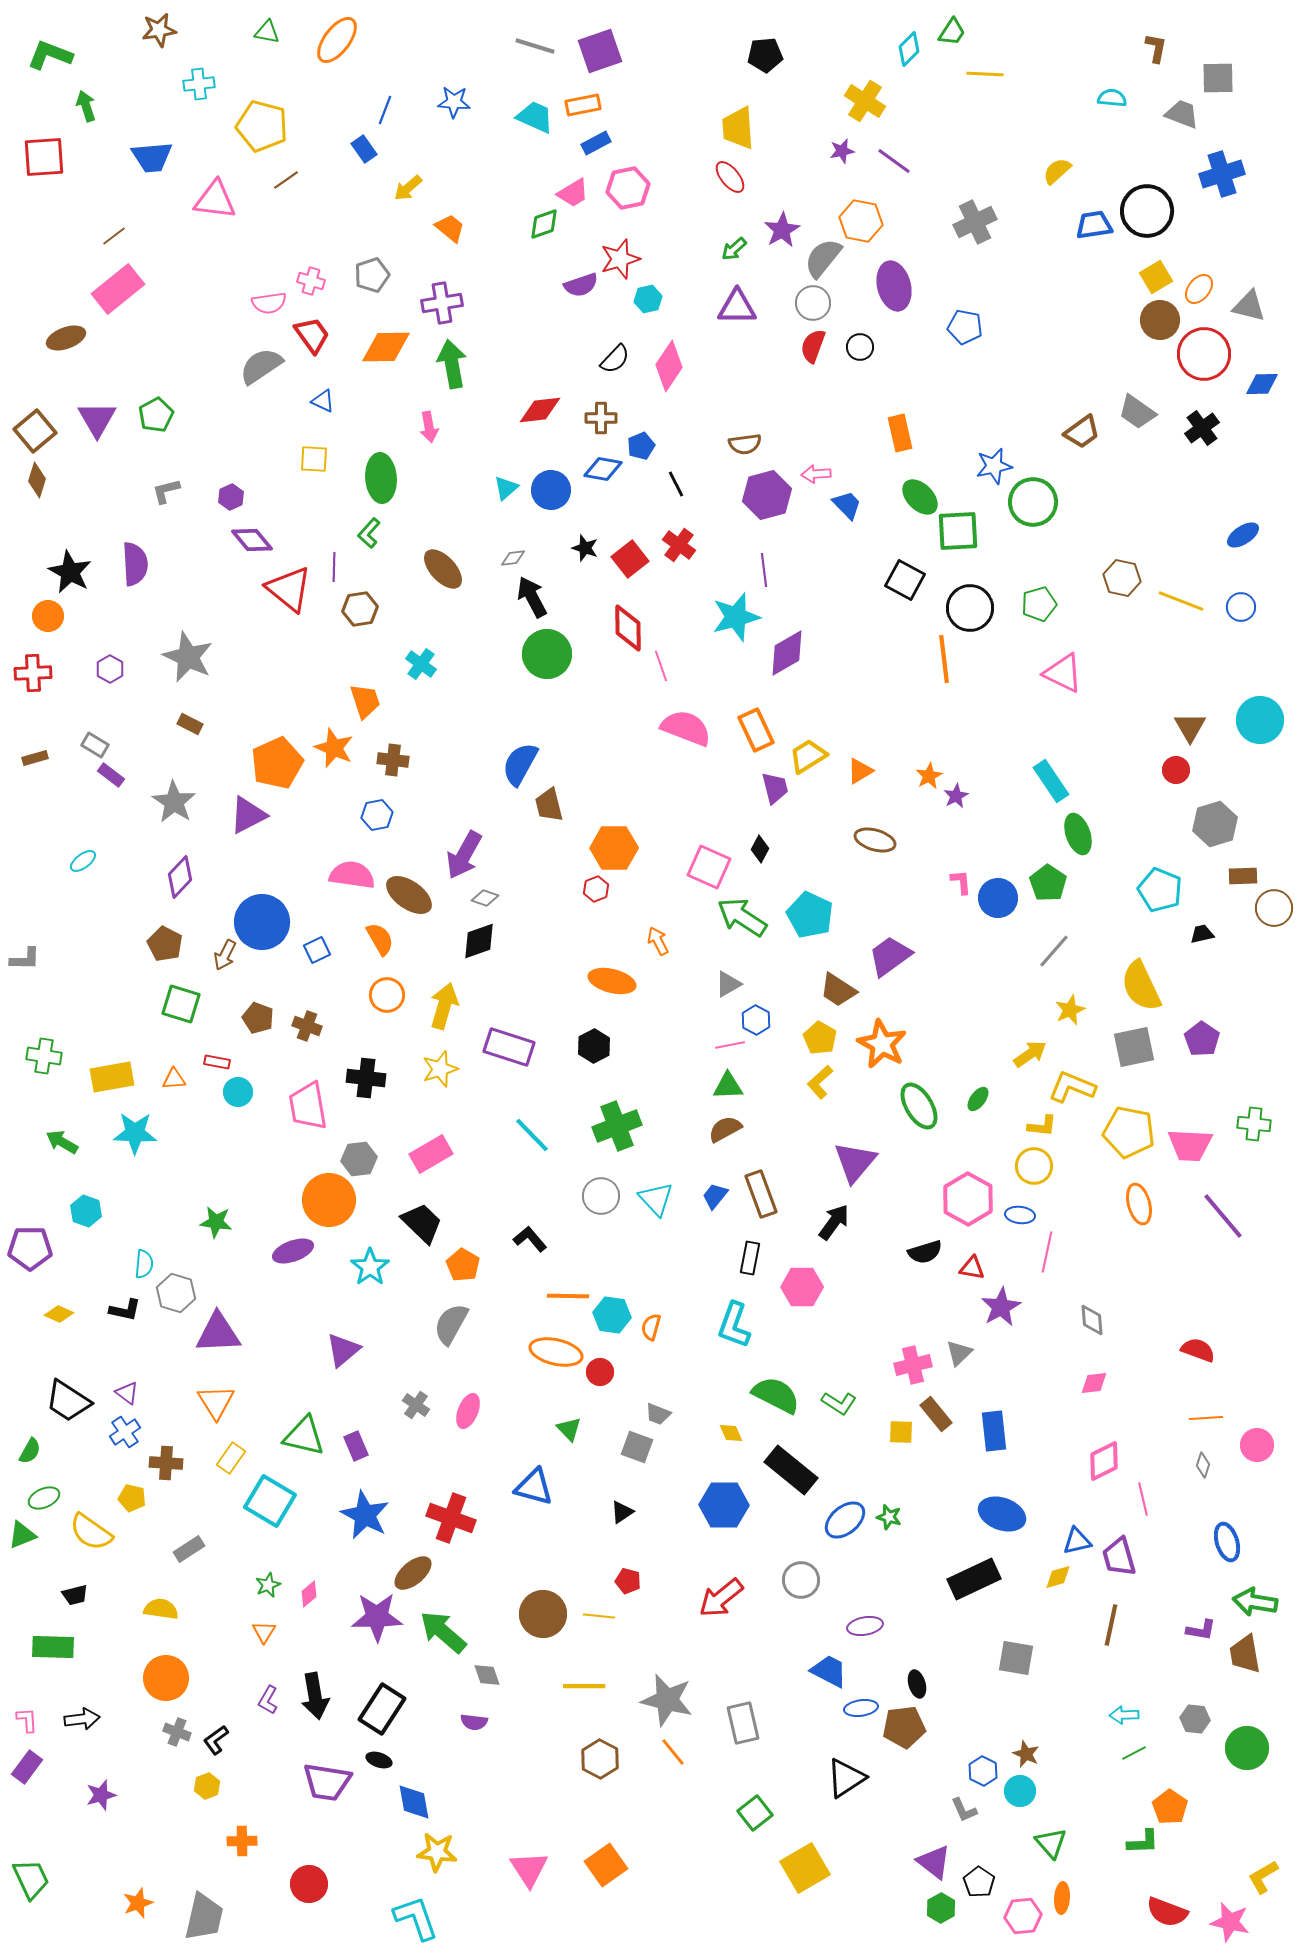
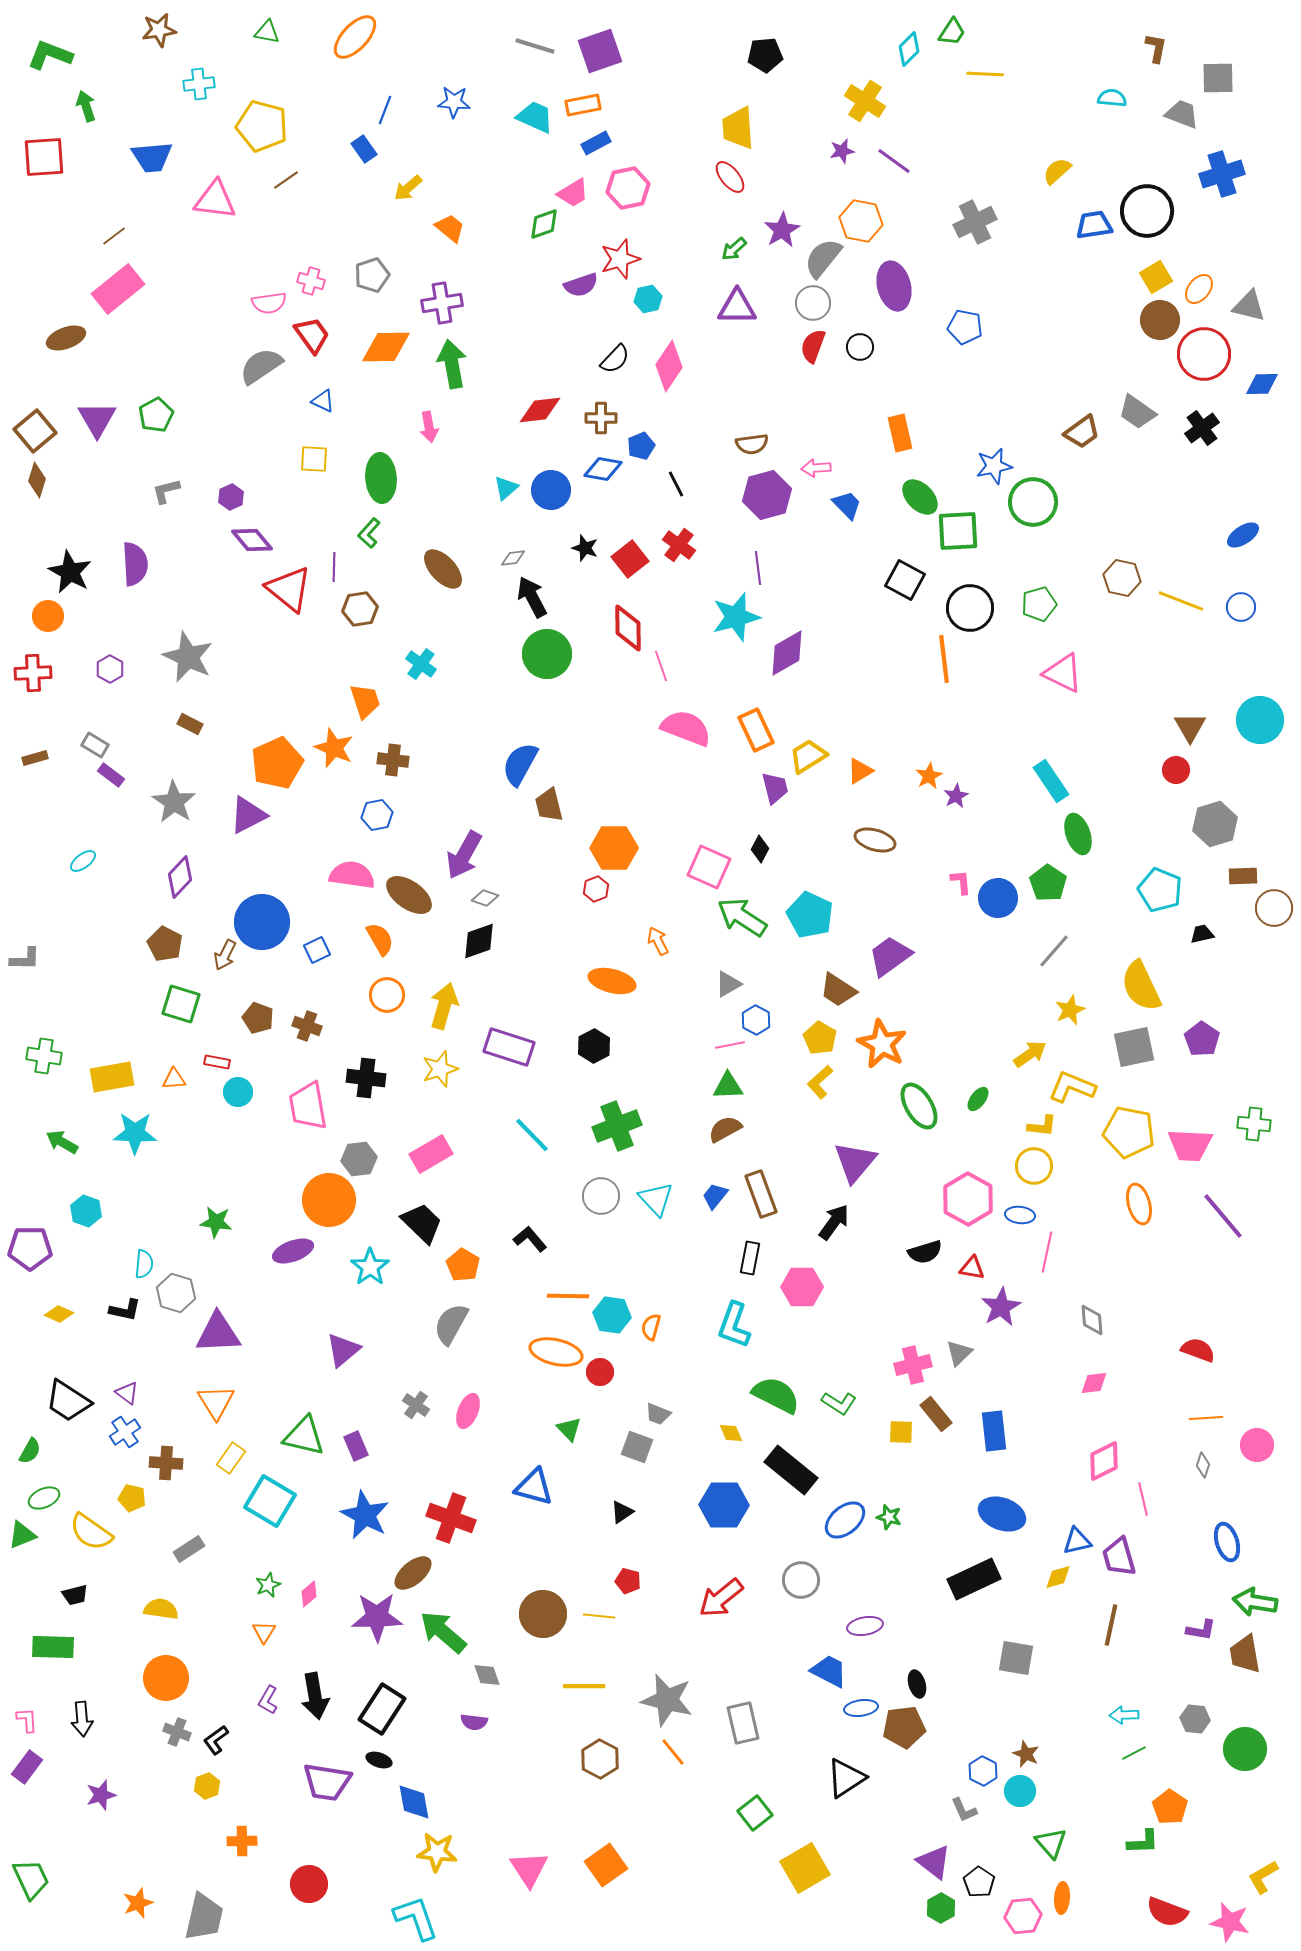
orange ellipse at (337, 40): moved 18 px right, 3 px up; rotated 6 degrees clockwise
brown semicircle at (745, 444): moved 7 px right
pink arrow at (816, 474): moved 6 px up
purple line at (764, 570): moved 6 px left, 2 px up
black arrow at (82, 1719): rotated 92 degrees clockwise
green circle at (1247, 1748): moved 2 px left, 1 px down
